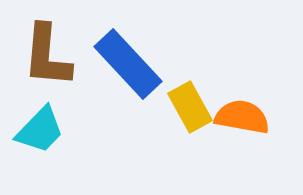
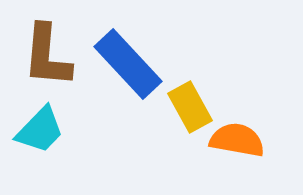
orange semicircle: moved 5 px left, 23 px down
